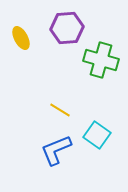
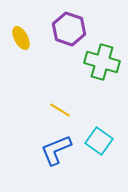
purple hexagon: moved 2 px right, 1 px down; rotated 24 degrees clockwise
green cross: moved 1 px right, 2 px down
cyan square: moved 2 px right, 6 px down
